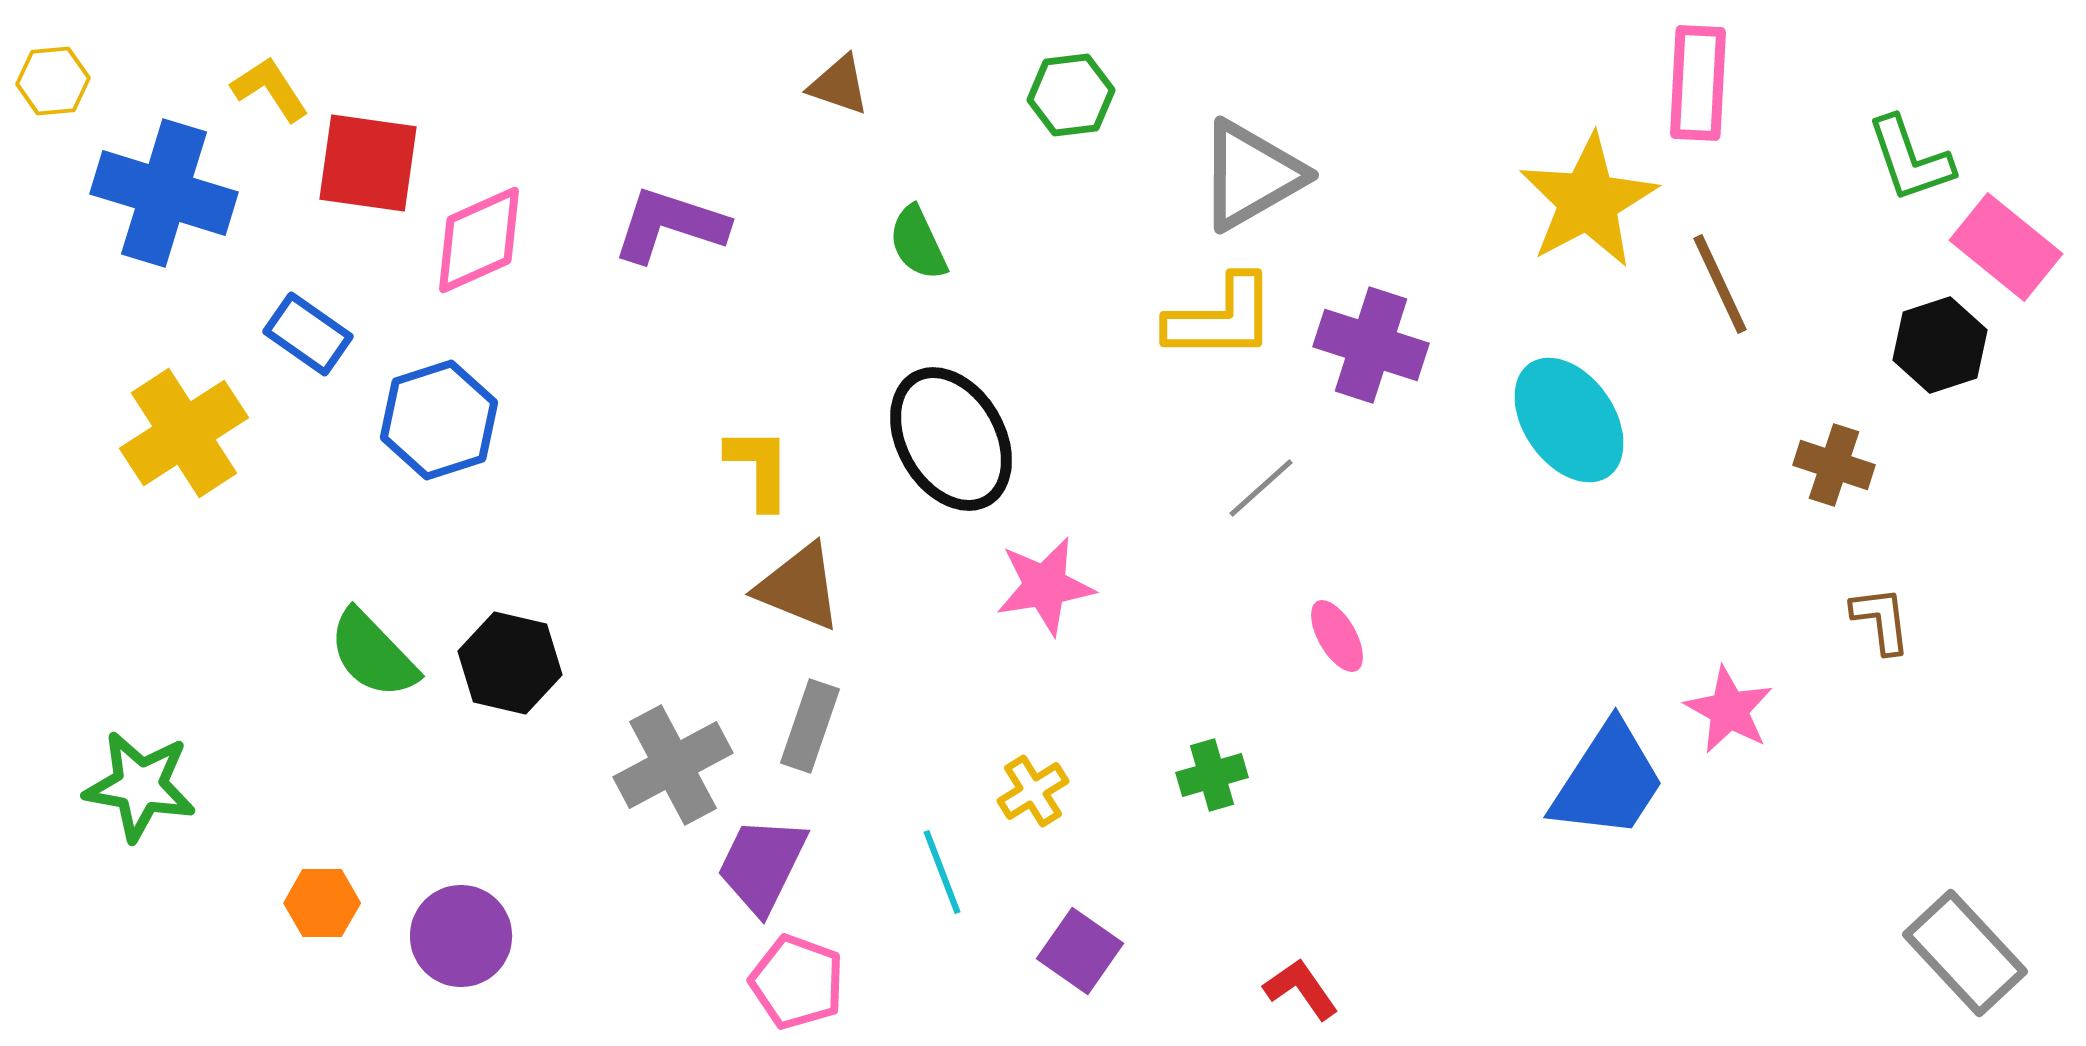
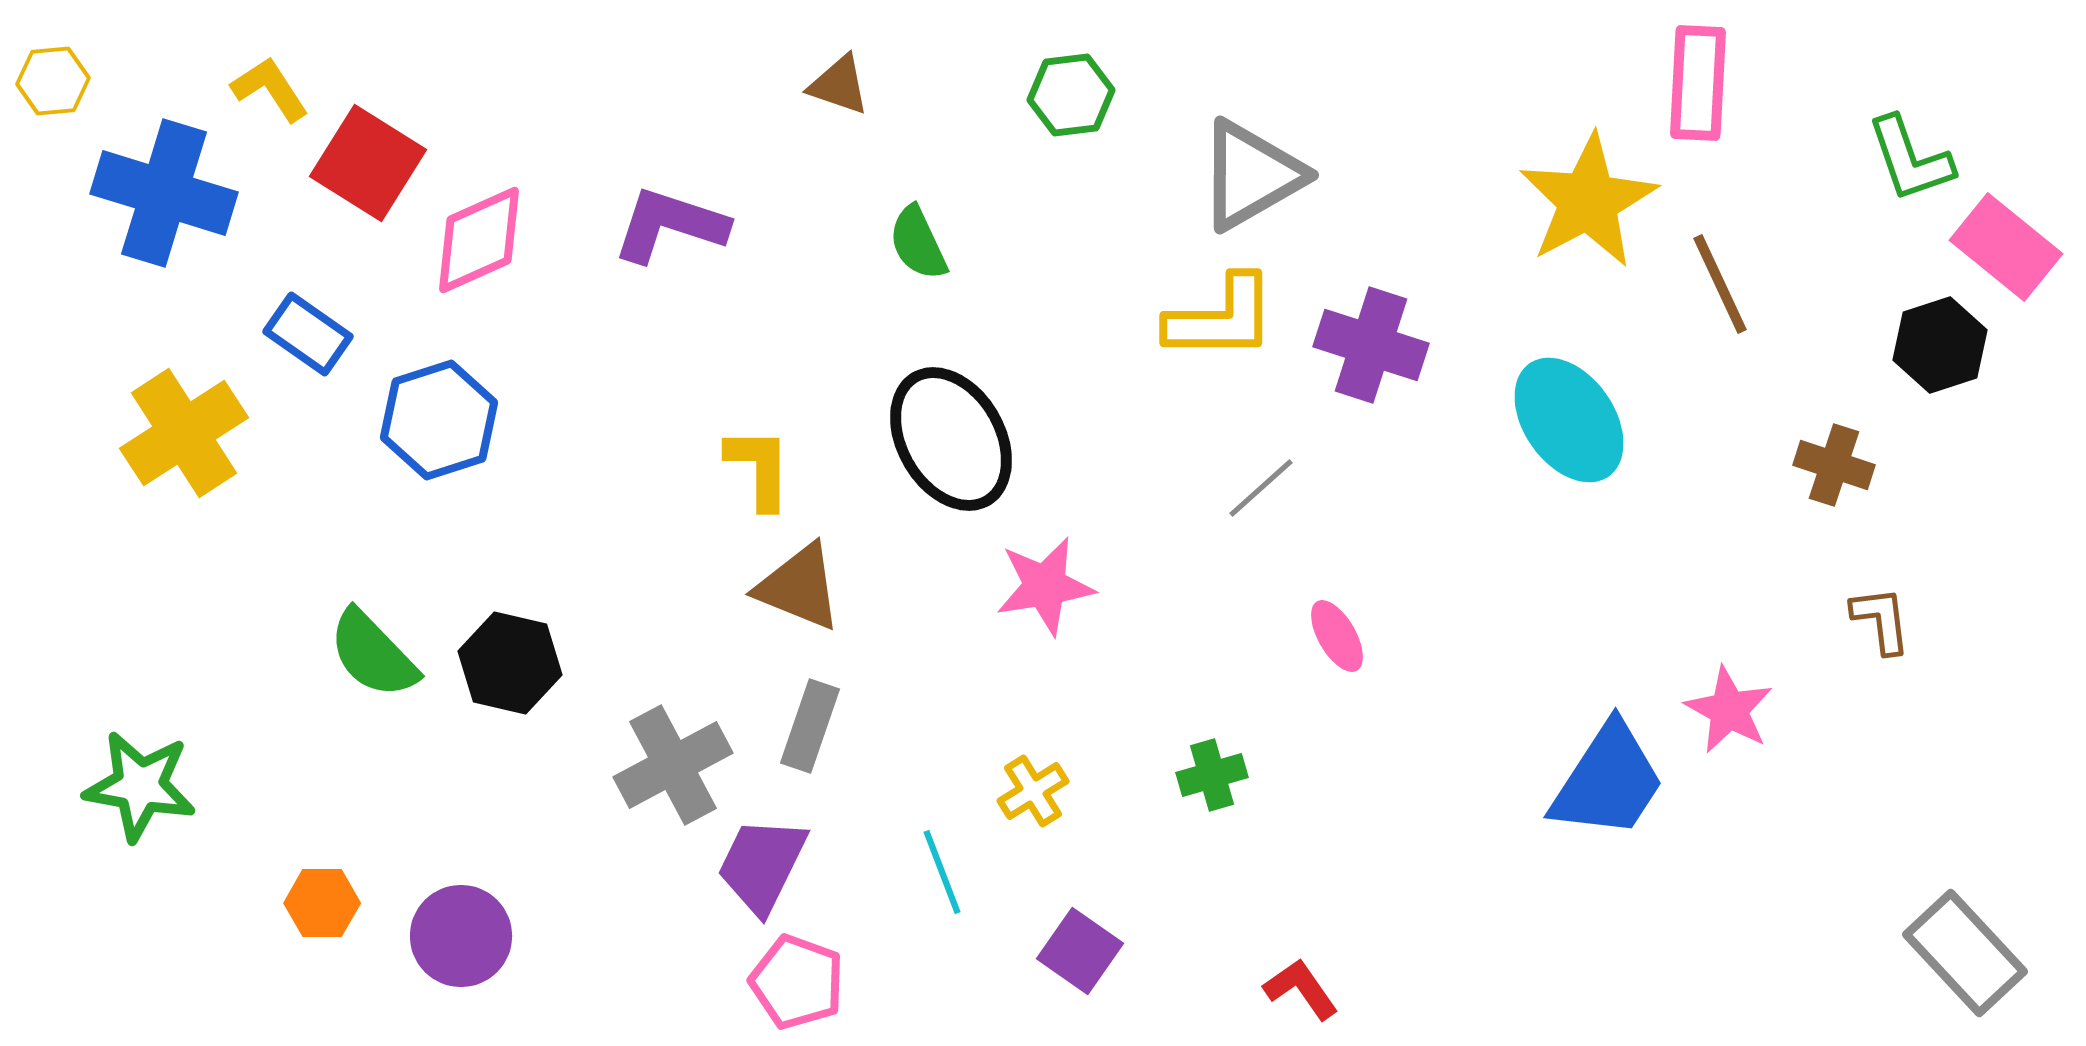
red square at (368, 163): rotated 24 degrees clockwise
